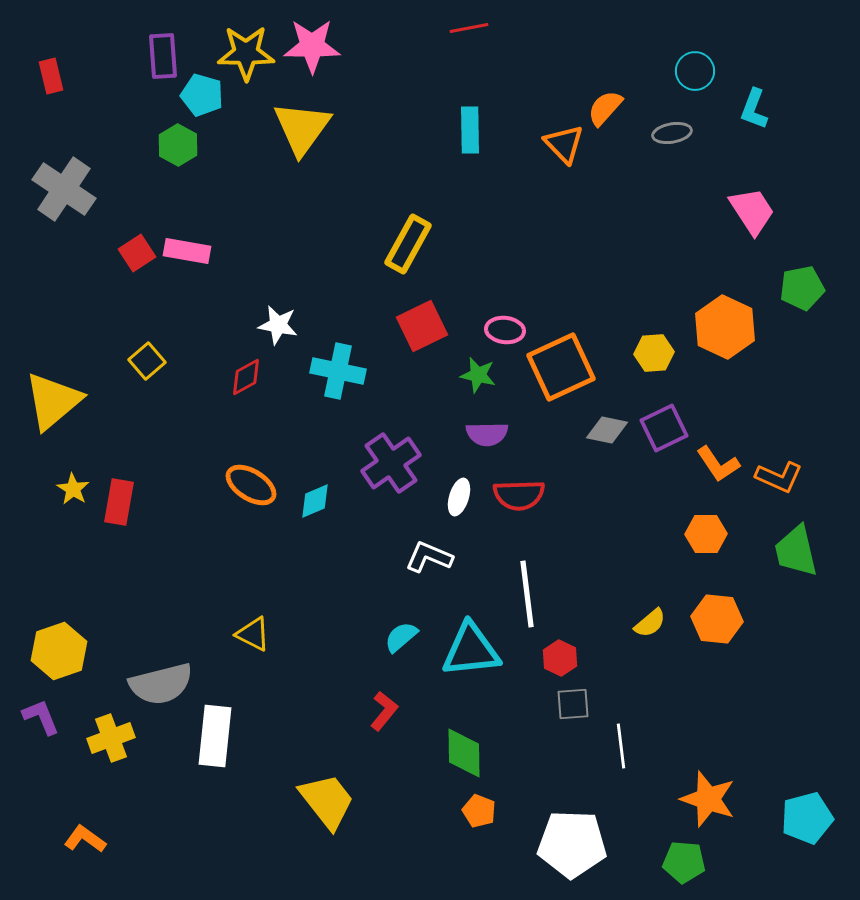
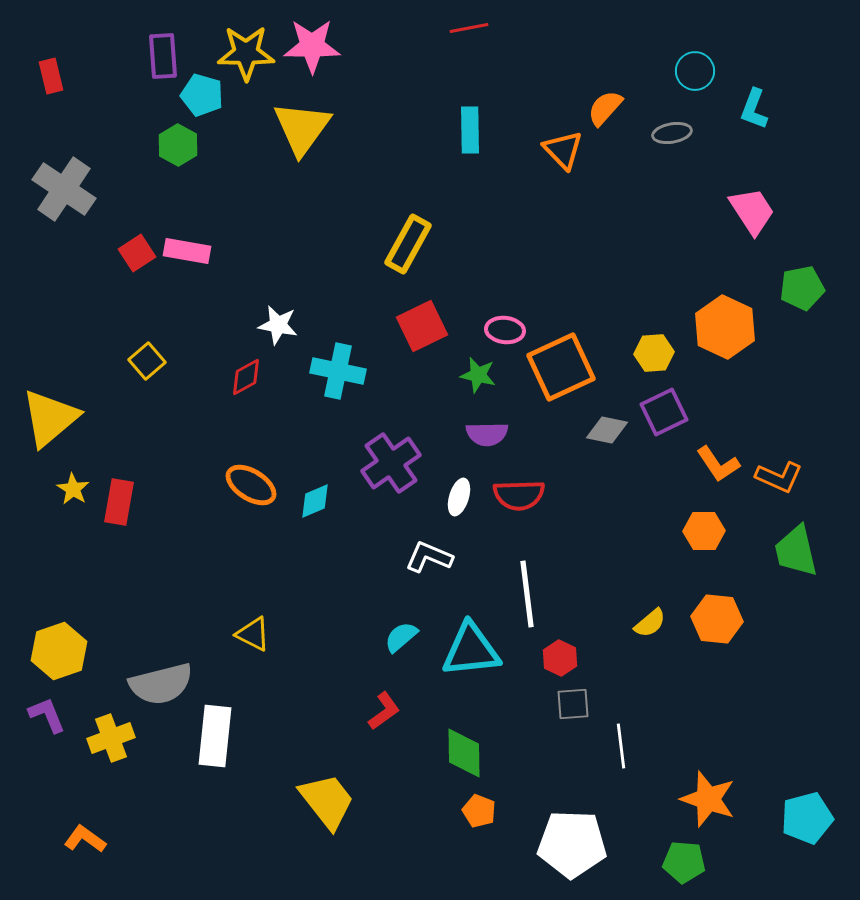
orange triangle at (564, 144): moved 1 px left, 6 px down
yellow triangle at (53, 401): moved 3 px left, 17 px down
purple square at (664, 428): moved 16 px up
orange hexagon at (706, 534): moved 2 px left, 3 px up
red L-shape at (384, 711): rotated 15 degrees clockwise
purple L-shape at (41, 717): moved 6 px right, 2 px up
